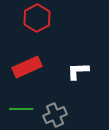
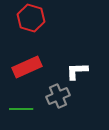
red hexagon: moved 6 px left; rotated 16 degrees counterclockwise
white L-shape: moved 1 px left
gray cross: moved 3 px right, 19 px up
